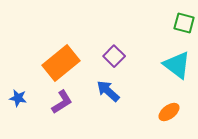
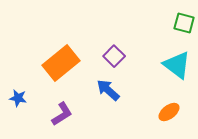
blue arrow: moved 1 px up
purple L-shape: moved 12 px down
